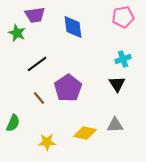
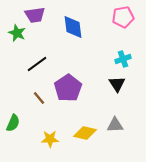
yellow star: moved 3 px right, 3 px up
